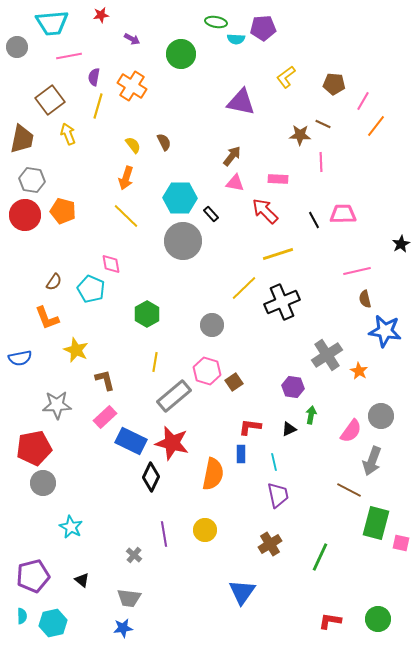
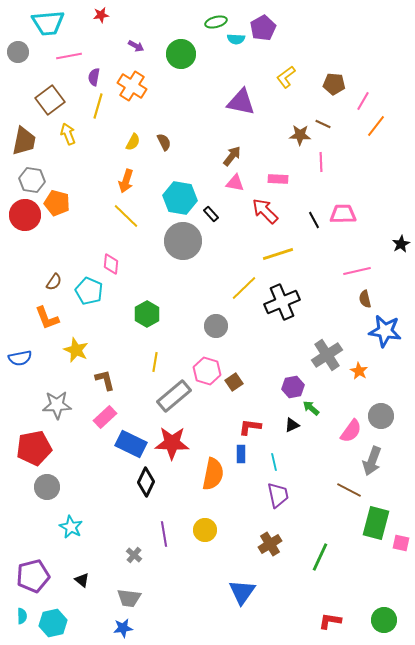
green ellipse at (216, 22): rotated 25 degrees counterclockwise
cyan trapezoid at (52, 23): moved 4 px left
purple pentagon at (263, 28): rotated 25 degrees counterclockwise
purple arrow at (132, 39): moved 4 px right, 7 px down
gray circle at (17, 47): moved 1 px right, 5 px down
brown trapezoid at (22, 139): moved 2 px right, 2 px down
yellow semicircle at (133, 145): moved 3 px up; rotated 66 degrees clockwise
orange arrow at (126, 178): moved 3 px down
cyan hexagon at (180, 198): rotated 8 degrees clockwise
orange pentagon at (63, 211): moved 6 px left, 8 px up
pink diamond at (111, 264): rotated 15 degrees clockwise
cyan pentagon at (91, 289): moved 2 px left, 2 px down
gray circle at (212, 325): moved 4 px right, 1 px down
purple hexagon at (293, 387): rotated 20 degrees counterclockwise
green arrow at (311, 415): moved 7 px up; rotated 60 degrees counterclockwise
black triangle at (289, 429): moved 3 px right, 4 px up
blue rectangle at (131, 441): moved 3 px down
red star at (172, 443): rotated 12 degrees counterclockwise
black diamond at (151, 477): moved 5 px left, 5 px down
gray circle at (43, 483): moved 4 px right, 4 px down
green circle at (378, 619): moved 6 px right, 1 px down
